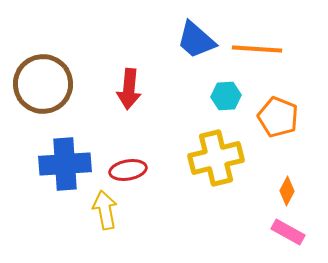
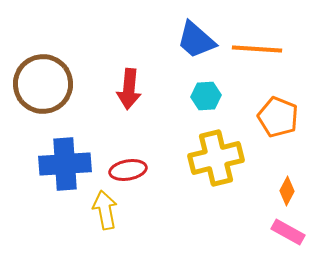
cyan hexagon: moved 20 px left
